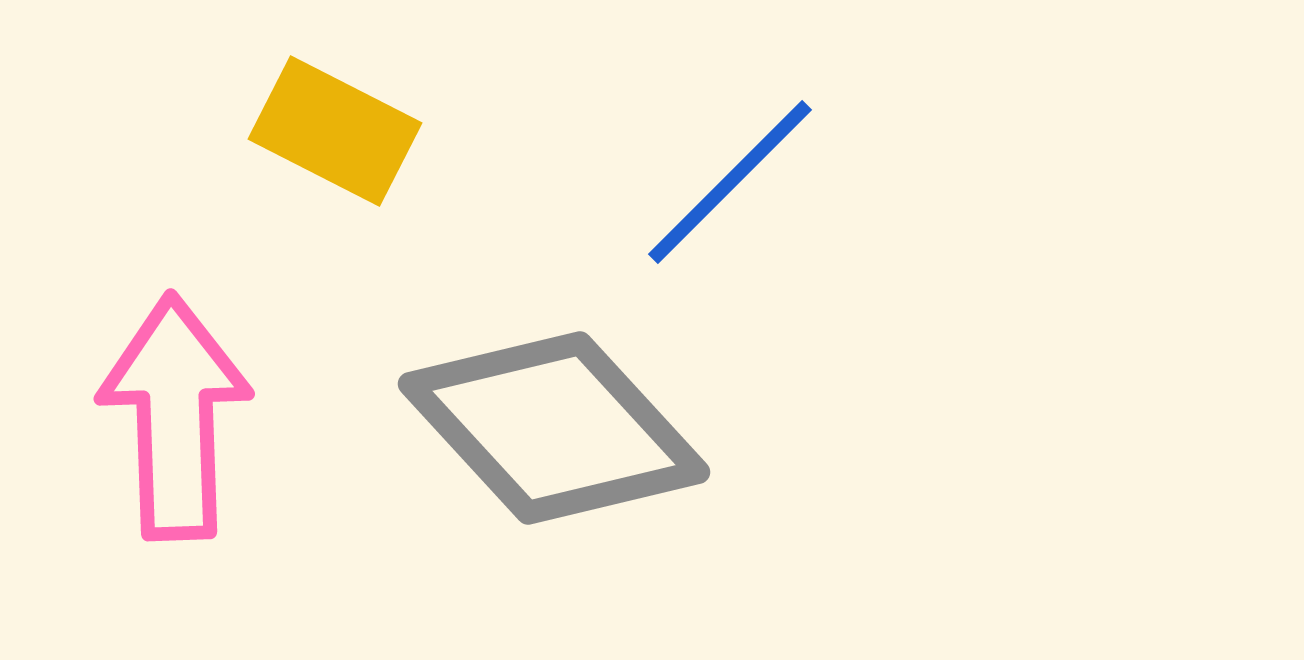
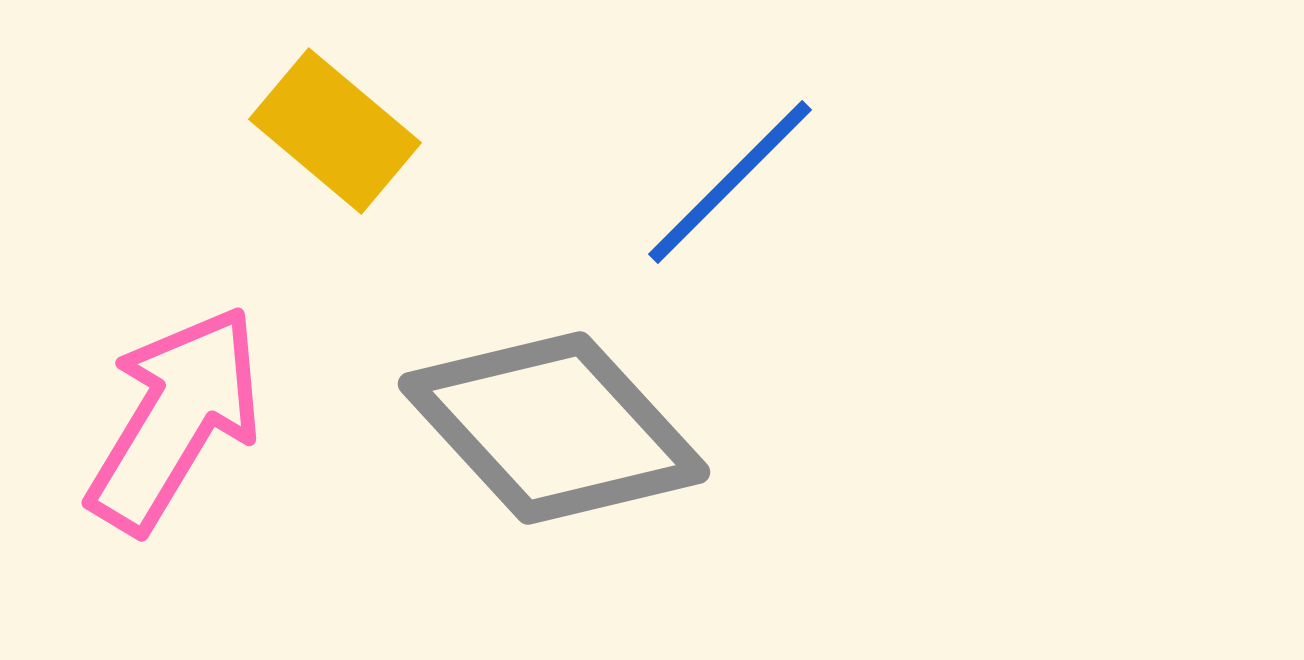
yellow rectangle: rotated 13 degrees clockwise
pink arrow: moved 2 px down; rotated 33 degrees clockwise
